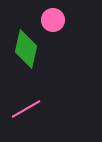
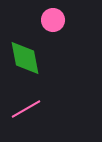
green diamond: moved 1 px left, 9 px down; rotated 24 degrees counterclockwise
